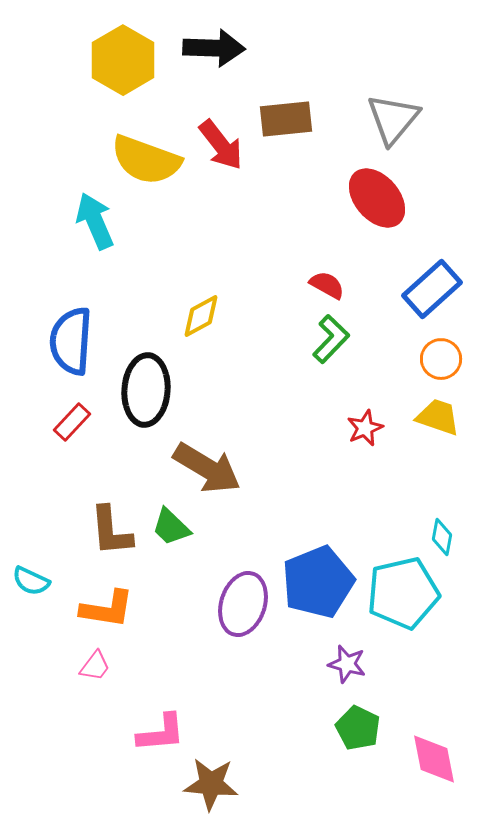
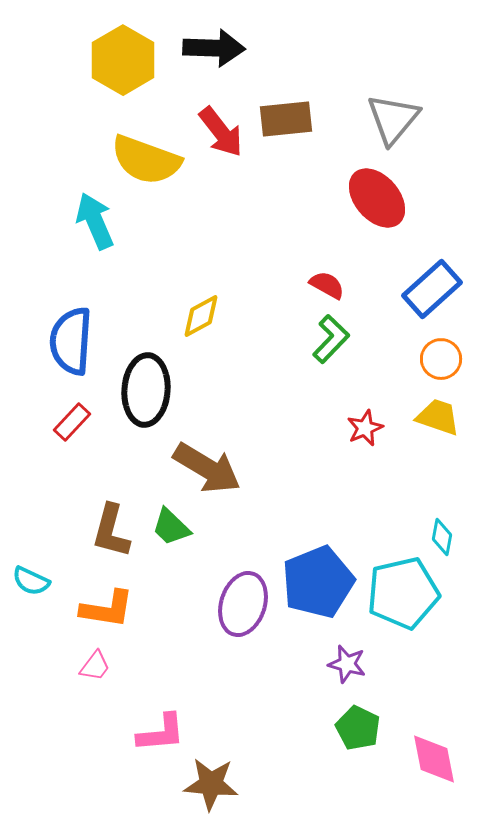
red arrow: moved 13 px up
brown L-shape: rotated 20 degrees clockwise
